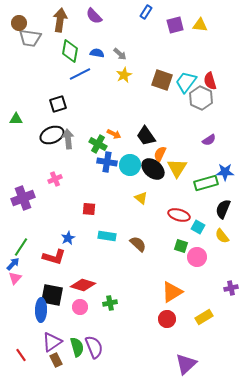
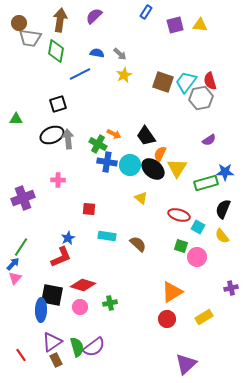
purple semicircle at (94, 16): rotated 90 degrees clockwise
green diamond at (70, 51): moved 14 px left
brown square at (162, 80): moved 1 px right, 2 px down
gray hexagon at (201, 98): rotated 25 degrees clockwise
pink cross at (55, 179): moved 3 px right, 1 px down; rotated 24 degrees clockwise
red L-shape at (54, 257): moved 7 px right; rotated 40 degrees counterclockwise
purple semicircle at (94, 347): rotated 75 degrees clockwise
